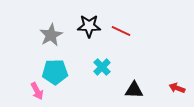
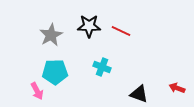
cyan cross: rotated 24 degrees counterclockwise
black triangle: moved 5 px right, 4 px down; rotated 18 degrees clockwise
